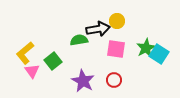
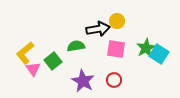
green semicircle: moved 3 px left, 6 px down
pink triangle: moved 1 px right, 2 px up
